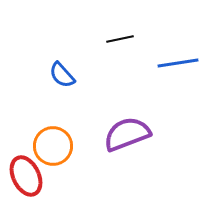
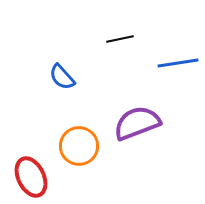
blue semicircle: moved 2 px down
purple semicircle: moved 10 px right, 11 px up
orange circle: moved 26 px right
red ellipse: moved 5 px right, 1 px down
